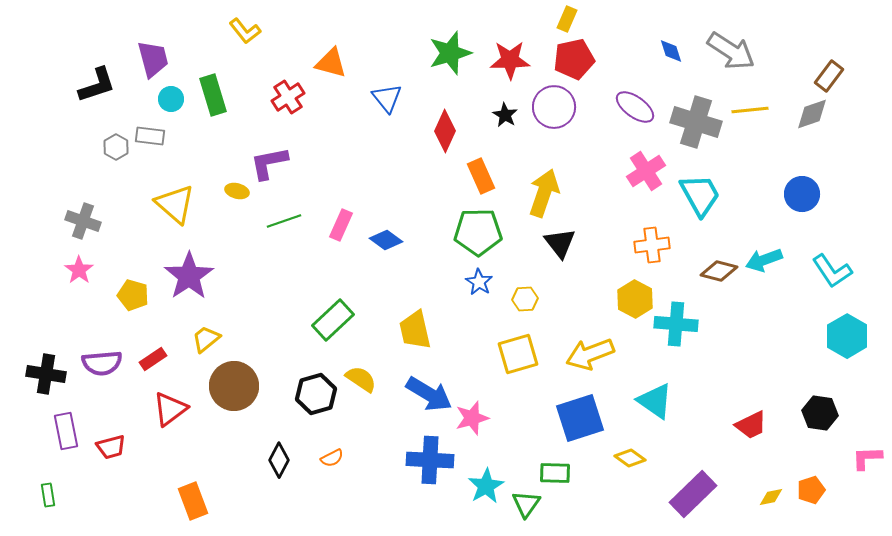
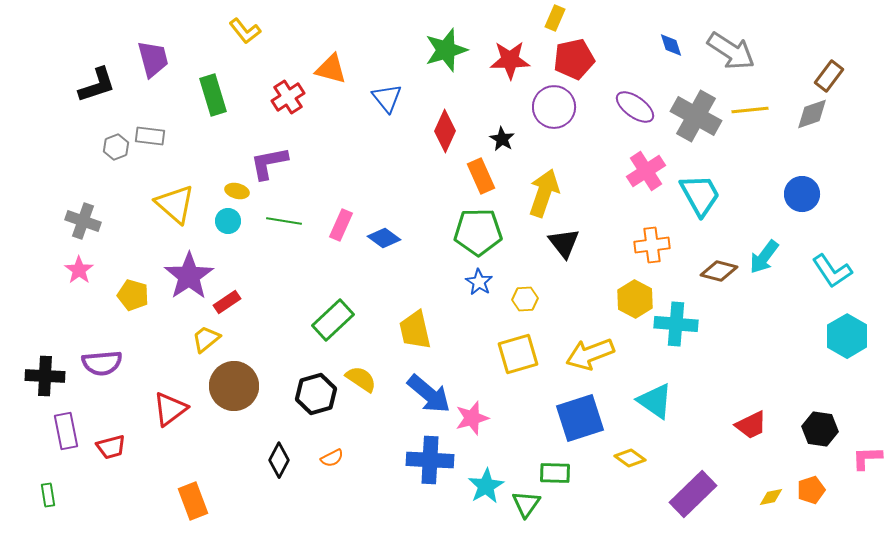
yellow rectangle at (567, 19): moved 12 px left, 1 px up
blue diamond at (671, 51): moved 6 px up
green star at (450, 53): moved 4 px left, 3 px up
orange triangle at (331, 63): moved 6 px down
cyan circle at (171, 99): moved 57 px right, 122 px down
black star at (505, 115): moved 3 px left, 24 px down
gray cross at (696, 122): moved 6 px up; rotated 12 degrees clockwise
gray hexagon at (116, 147): rotated 10 degrees clockwise
green line at (284, 221): rotated 28 degrees clockwise
blue diamond at (386, 240): moved 2 px left, 2 px up
black triangle at (560, 243): moved 4 px right
cyan arrow at (764, 260): moved 3 px up; rotated 33 degrees counterclockwise
red rectangle at (153, 359): moved 74 px right, 57 px up
black cross at (46, 374): moved 1 px left, 2 px down; rotated 6 degrees counterclockwise
blue arrow at (429, 394): rotated 9 degrees clockwise
black hexagon at (820, 413): moved 16 px down
